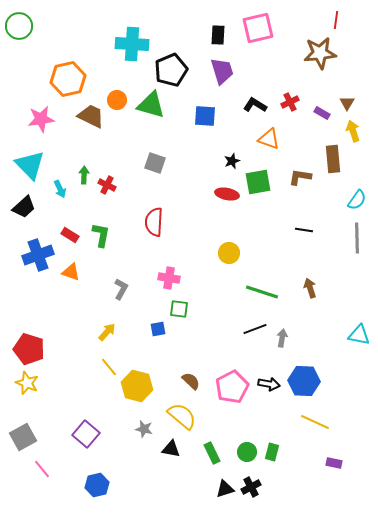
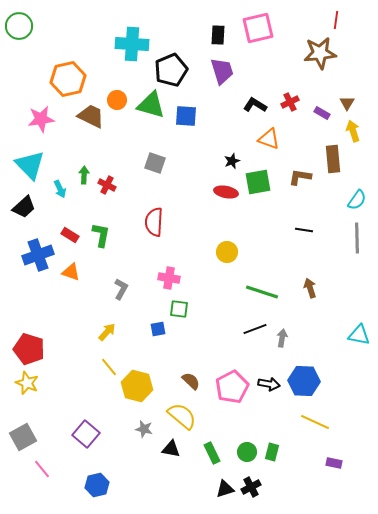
blue square at (205, 116): moved 19 px left
red ellipse at (227, 194): moved 1 px left, 2 px up
yellow circle at (229, 253): moved 2 px left, 1 px up
